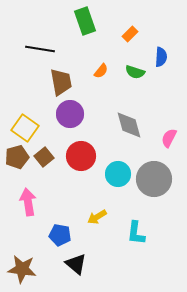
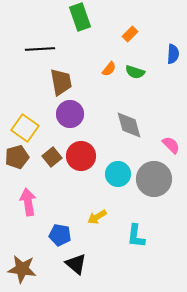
green rectangle: moved 5 px left, 4 px up
black line: rotated 12 degrees counterclockwise
blue semicircle: moved 12 px right, 3 px up
orange semicircle: moved 8 px right, 2 px up
pink semicircle: moved 2 px right, 7 px down; rotated 108 degrees clockwise
brown square: moved 8 px right
cyan L-shape: moved 3 px down
